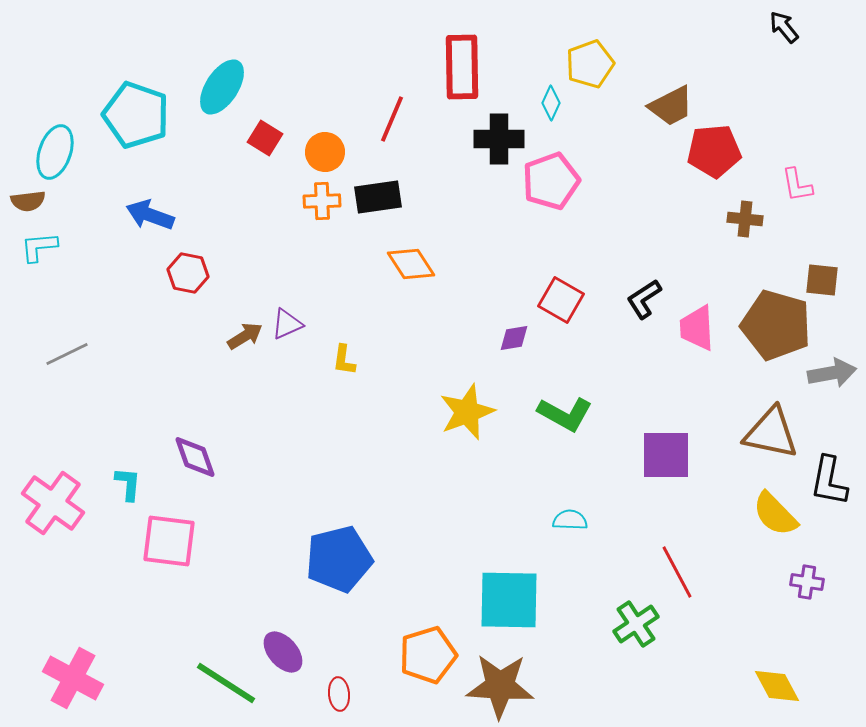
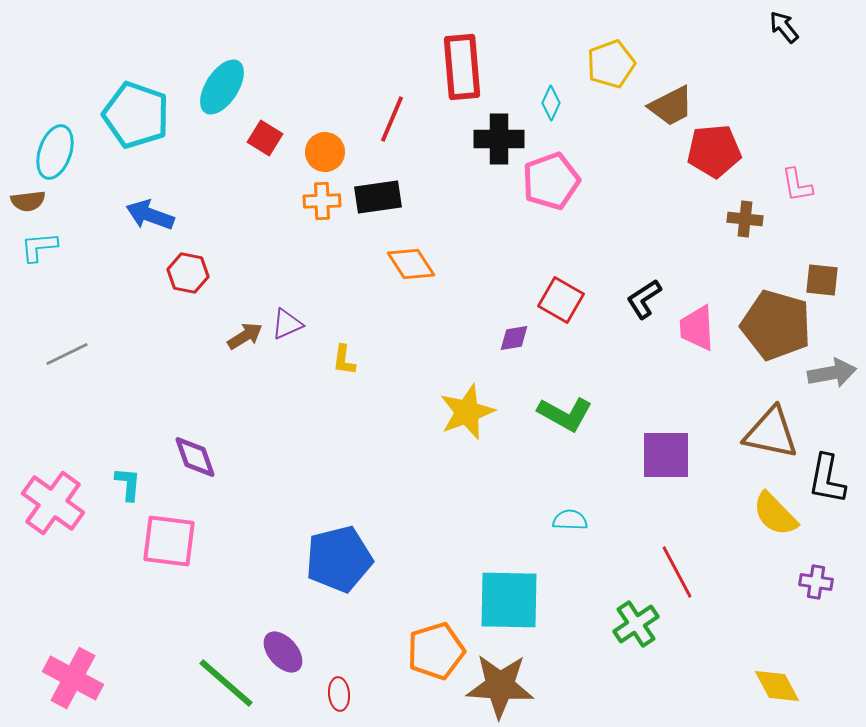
yellow pentagon at (590, 64): moved 21 px right
red rectangle at (462, 67): rotated 4 degrees counterclockwise
black L-shape at (829, 481): moved 2 px left, 2 px up
purple cross at (807, 582): moved 9 px right
orange pentagon at (428, 655): moved 8 px right, 4 px up
green line at (226, 683): rotated 8 degrees clockwise
